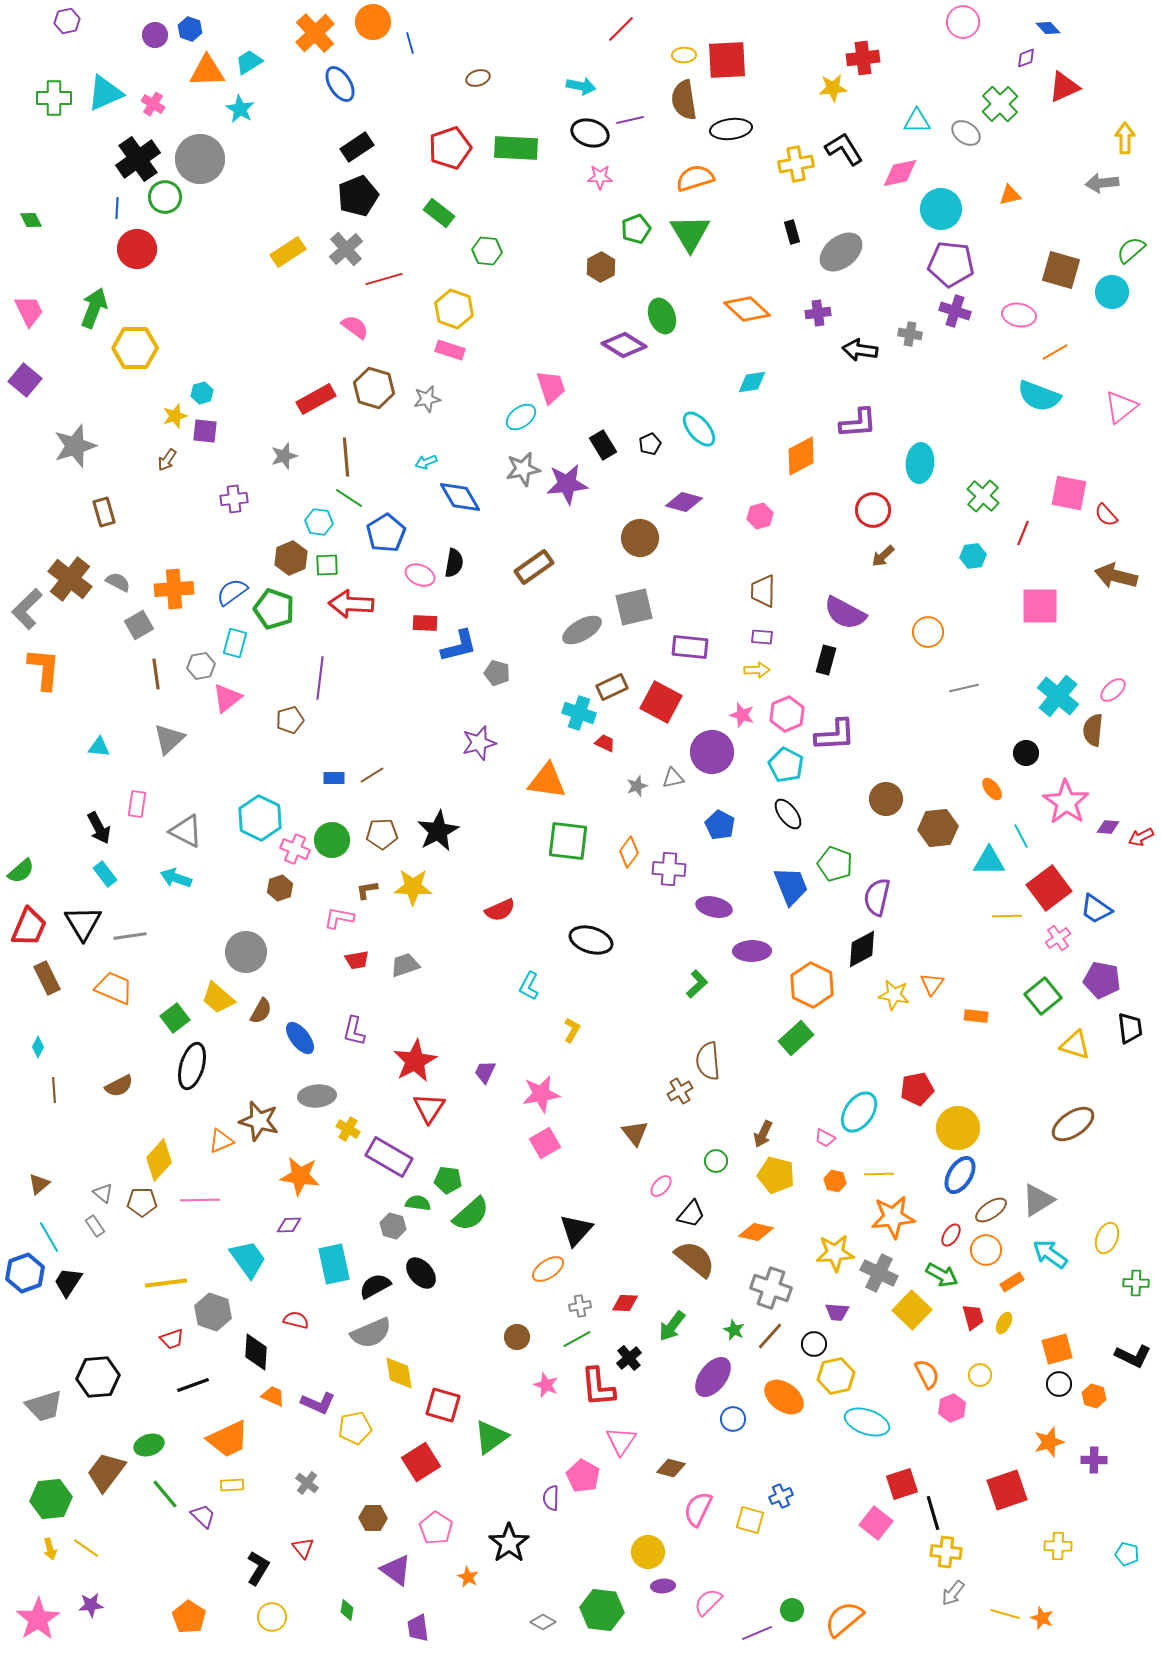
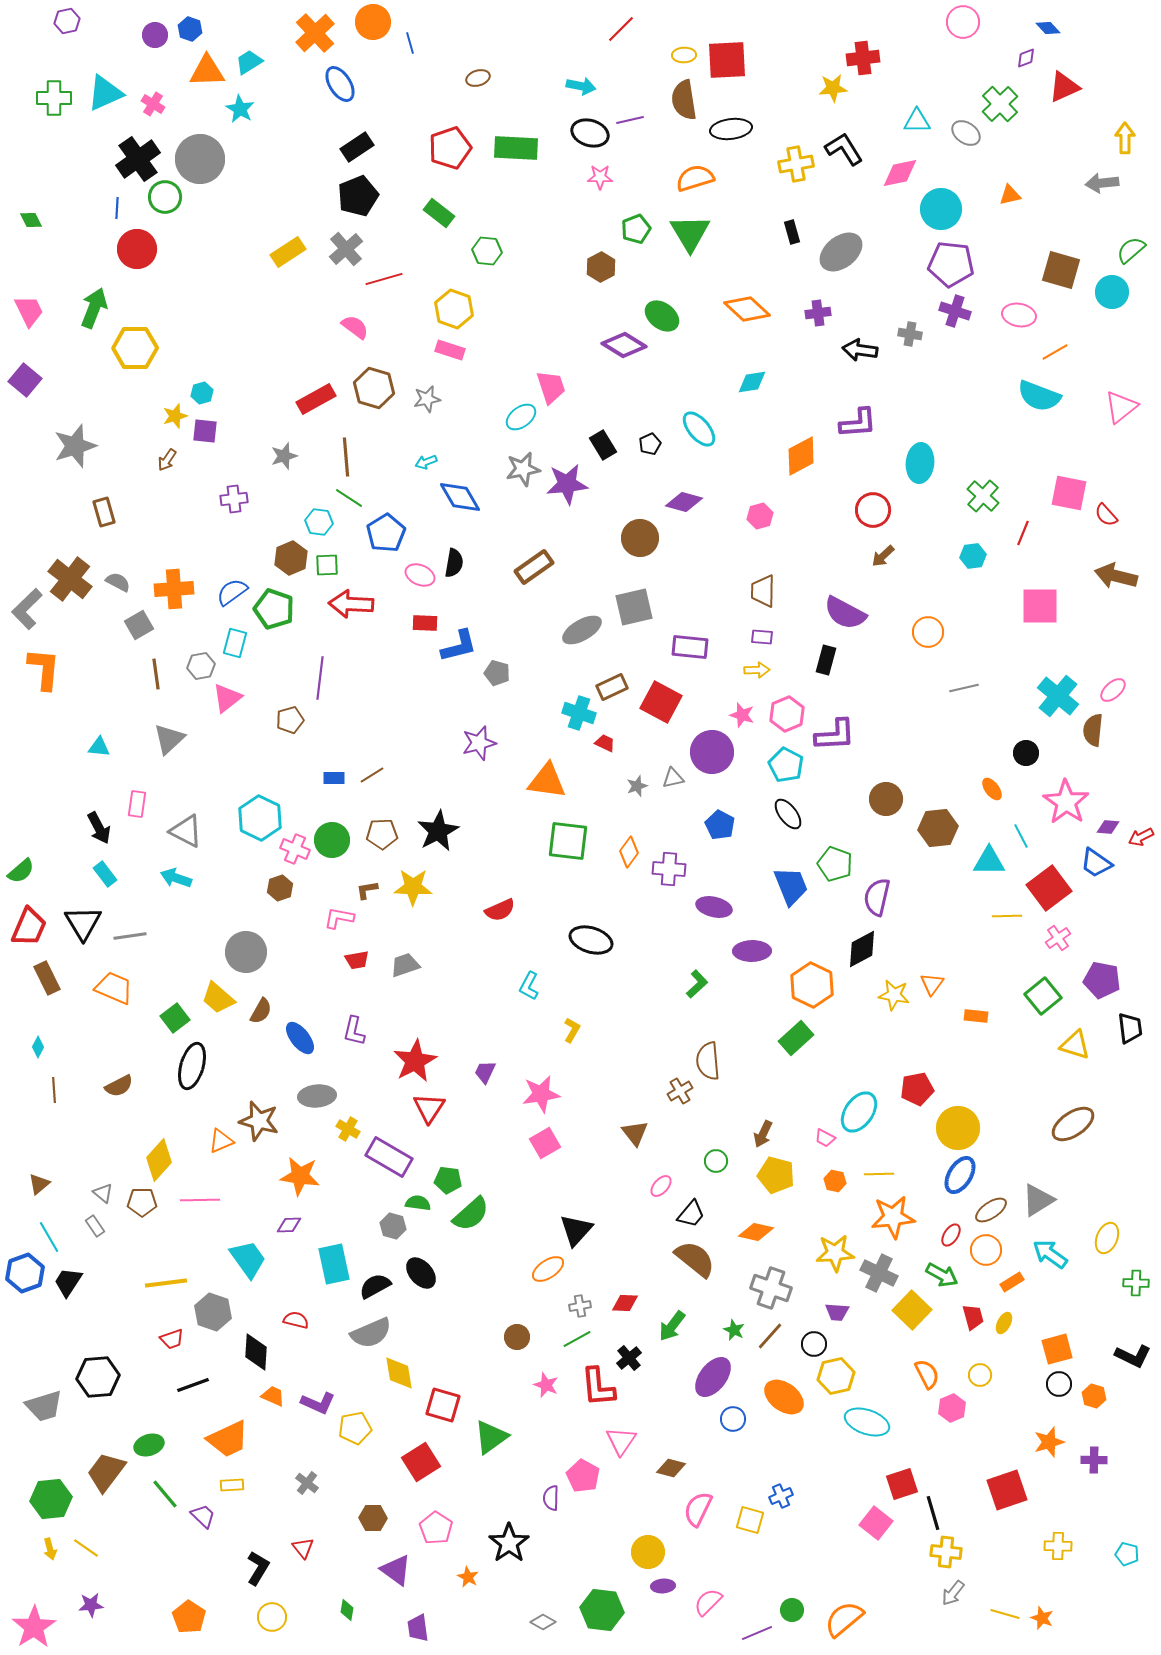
green ellipse at (662, 316): rotated 32 degrees counterclockwise
blue trapezoid at (1096, 909): moved 46 px up
pink star at (38, 1619): moved 4 px left, 8 px down
